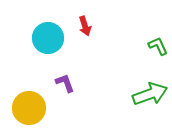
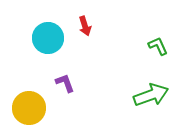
green arrow: moved 1 px right, 1 px down
